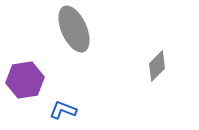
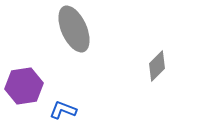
purple hexagon: moved 1 px left, 6 px down
